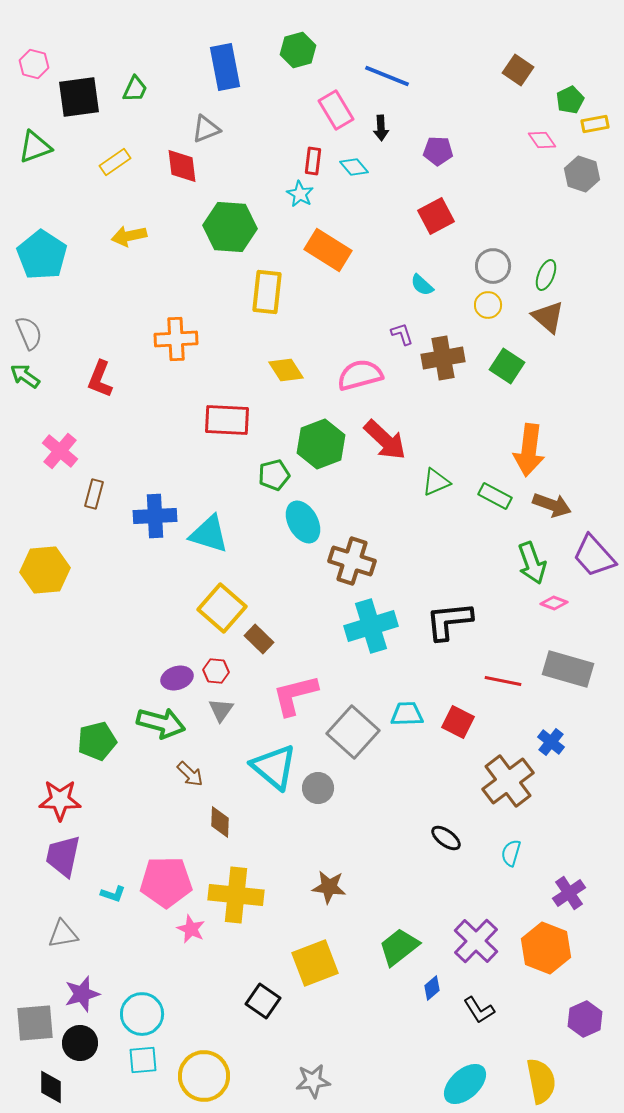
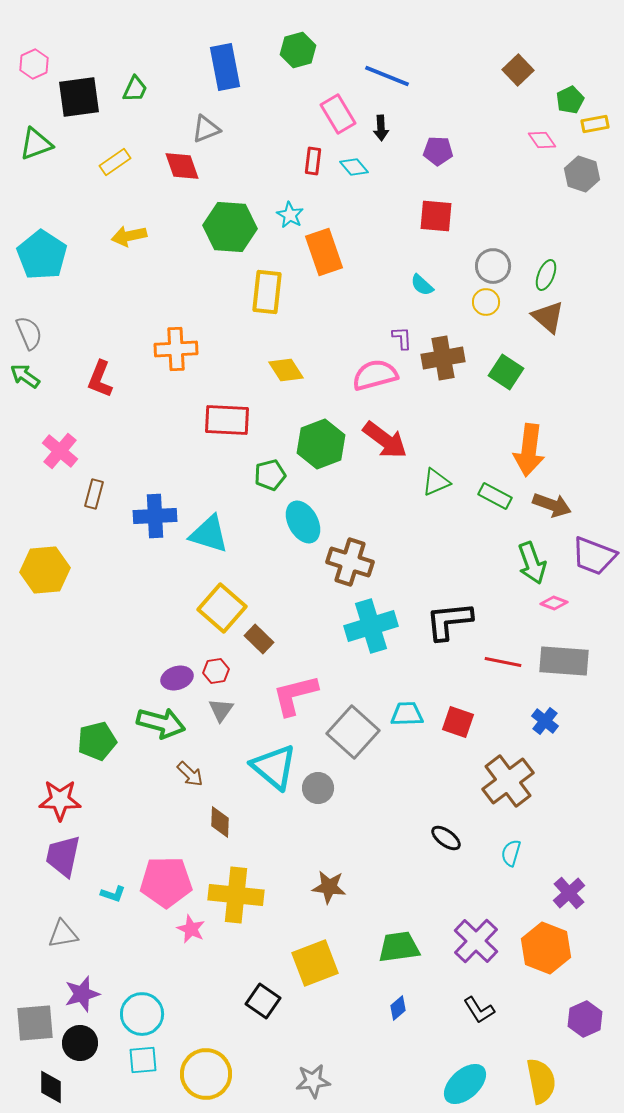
pink hexagon at (34, 64): rotated 20 degrees clockwise
brown square at (518, 70): rotated 12 degrees clockwise
pink rectangle at (336, 110): moved 2 px right, 4 px down
green triangle at (35, 147): moved 1 px right, 3 px up
red diamond at (182, 166): rotated 12 degrees counterclockwise
cyan star at (300, 194): moved 10 px left, 21 px down
red square at (436, 216): rotated 33 degrees clockwise
orange rectangle at (328, 250): moved 4 px left, 2 px down; rotated 39 degrees clockwise
yellow circle at (488, 305): moved 2 px left, 3 px up
purple L-shape at (402, 334): moved 4 px down; rotated 15 degrees clockwise
orange cross at (176, 339): moved 10 px down
green square at (507, 366): moved 1 px left, 6 px down
pink semicircle at (360, 375): moved 15 px right
red arrow at (385, 440): rotated 6 degrees counterclockwise
green pentagon at (274, 475): moved 4 px left
purple trapezoid at (594, 556): rotated 27 degrees counterclockwise
brown cross at (352, 561): moved 2 px left, 1 px down
gray rectangle at (568, 669): moved 4 px left, 8 px up; rotated 12 degrees counterclockwise
red hexagon at (216, 671): rotated 15 degrees counterclockwise
red line at (503, 681): moved 19 px up
red square at (458, 722): rotated 8 degrees counterclockwise
blue cross at (551, 742): moved 6 px left, 21 px up
purple cross at (569, 893): rotated 8 degrees counterclockwise
green trapezoid at (399, 947): rotated 30 degrees clockwise
blue diamond at (432, 988): moved 34 px left, 20 px down
yellow circle at (204, 1076): moved 2 px right, 2 px up
